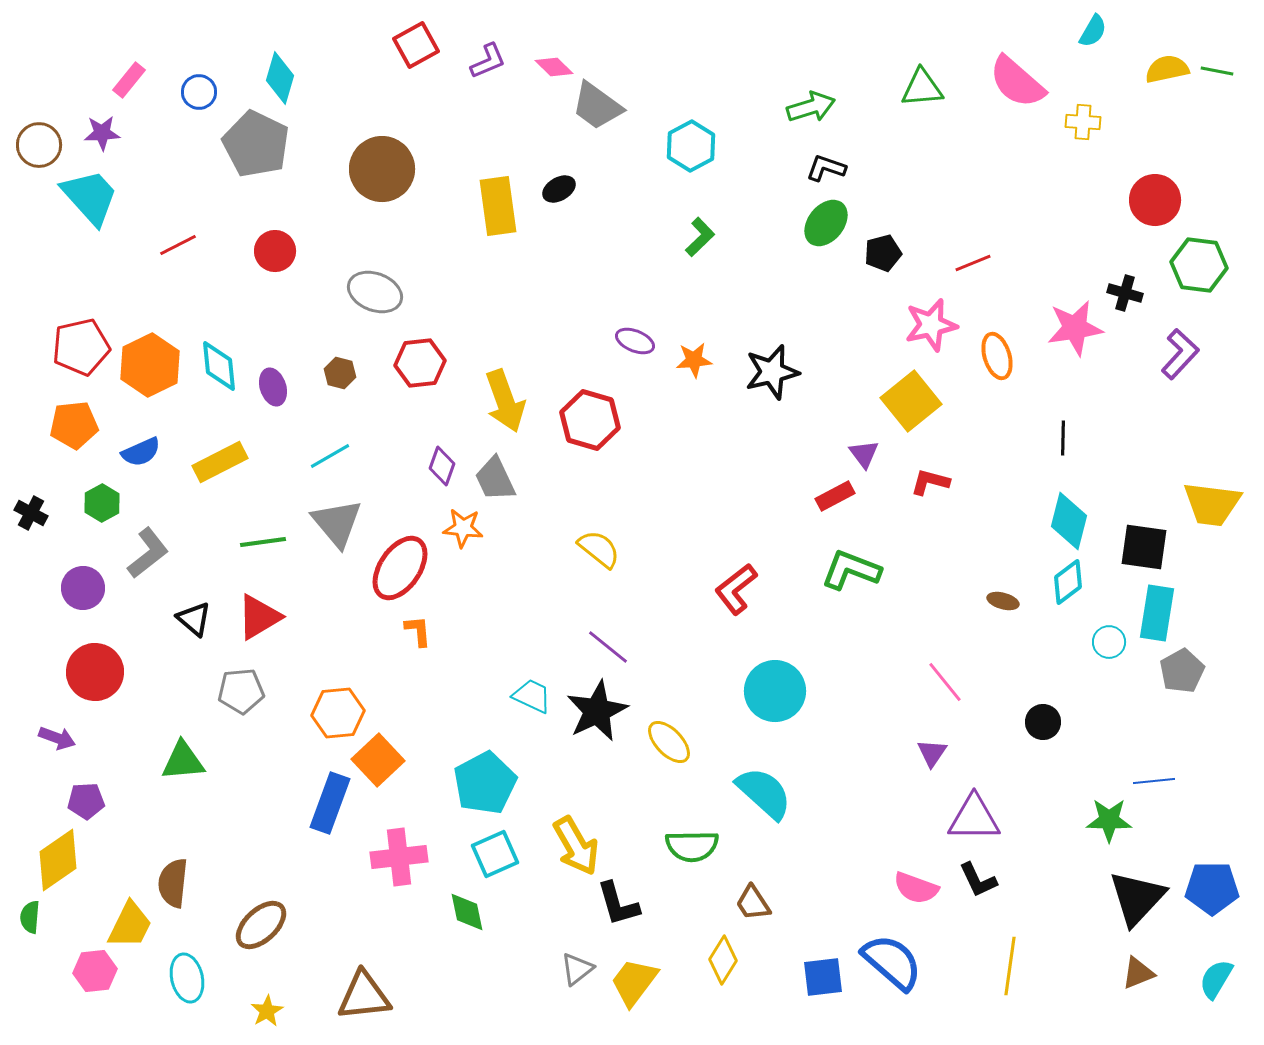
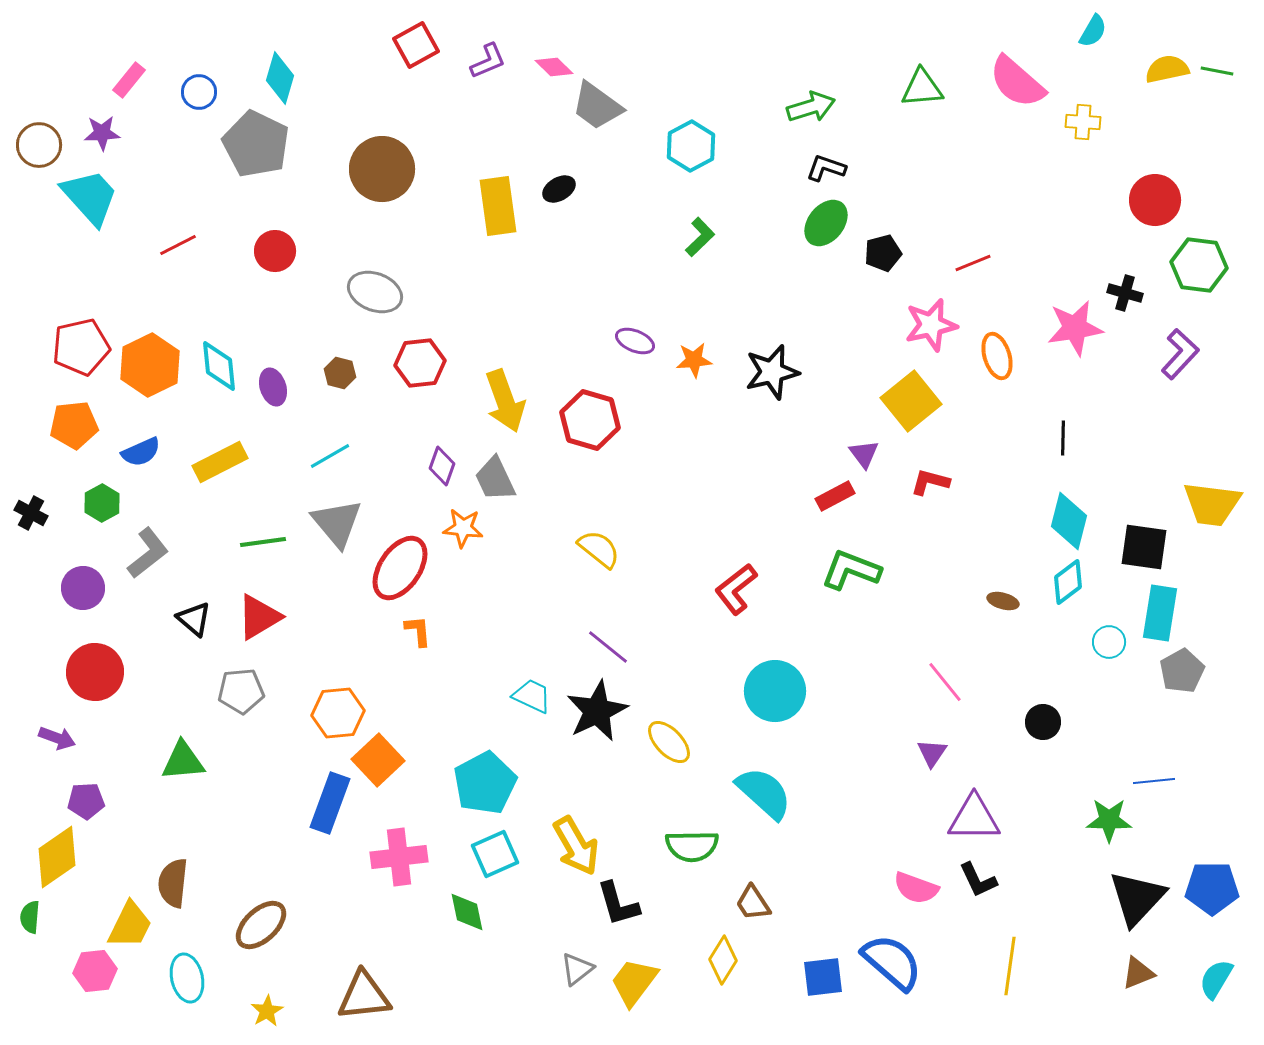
cyan rectangle at (1157, 613): moved 3 px right
yellow diamond at (58, 860): moved 1 px left, 3 px up
